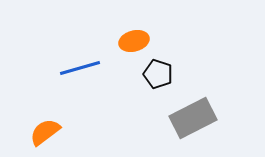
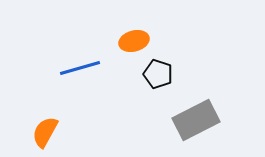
gray rectangle: moved 3 px right, 2 px down
orange semicircle: rotated 24 degrees counterclockwise
